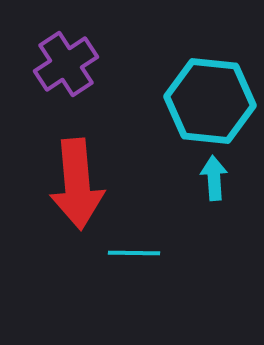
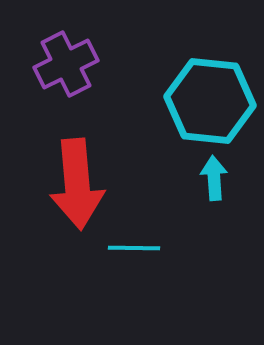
purple cross: rotated 6 degrees clockwise
cyan line: moved 5 px up
